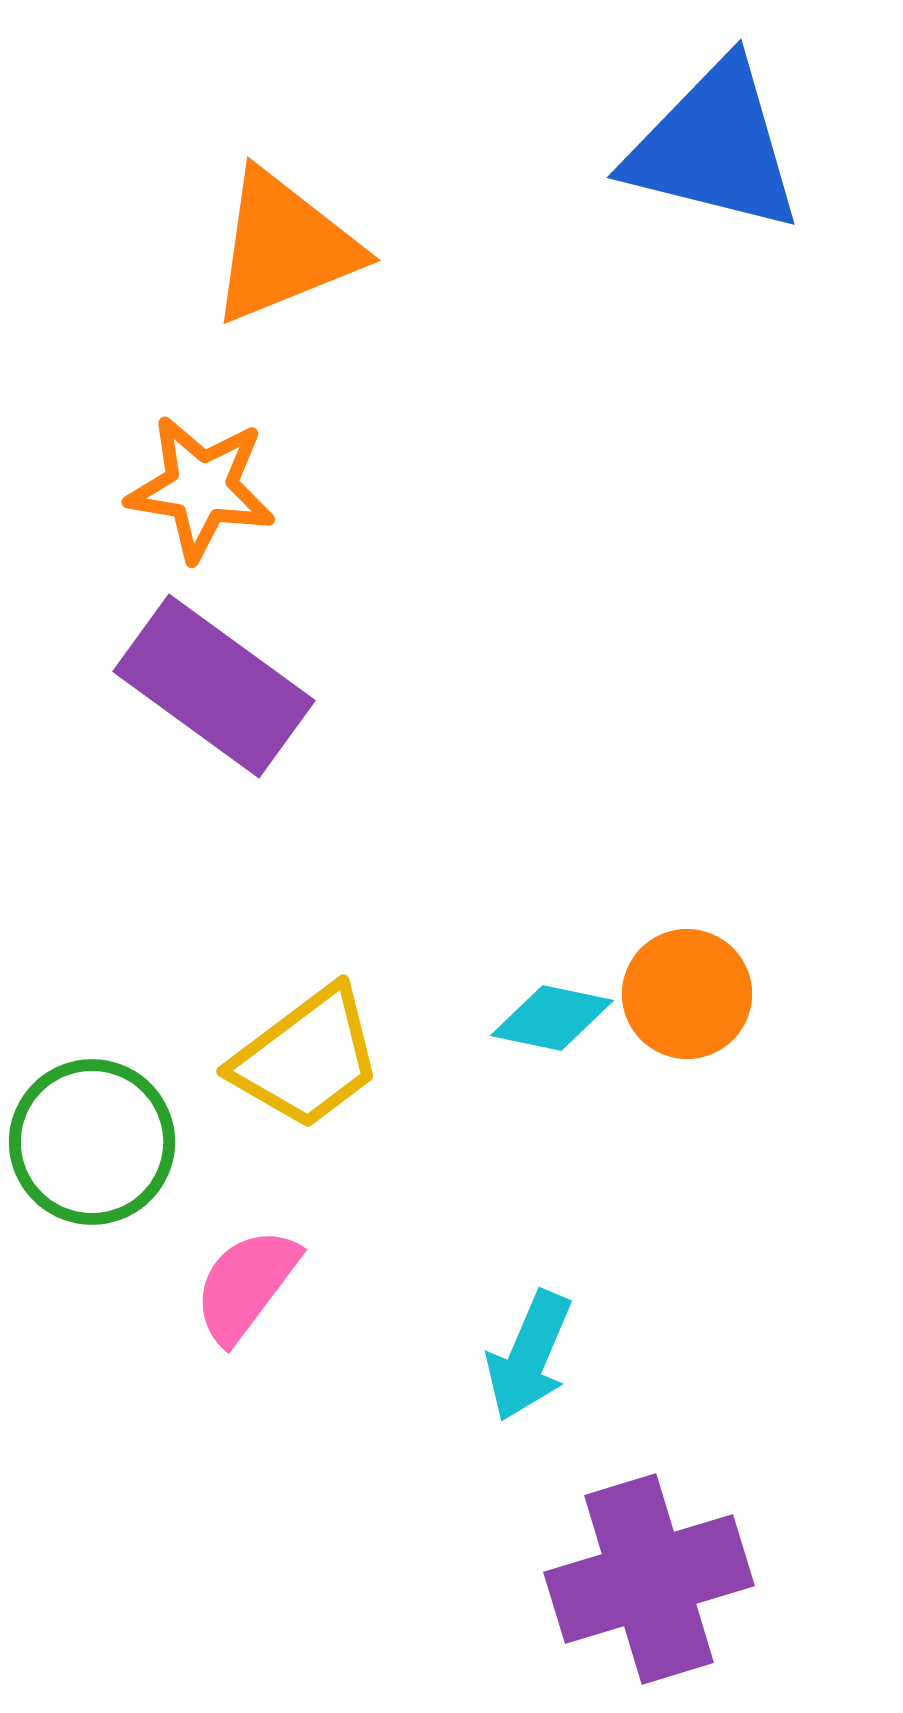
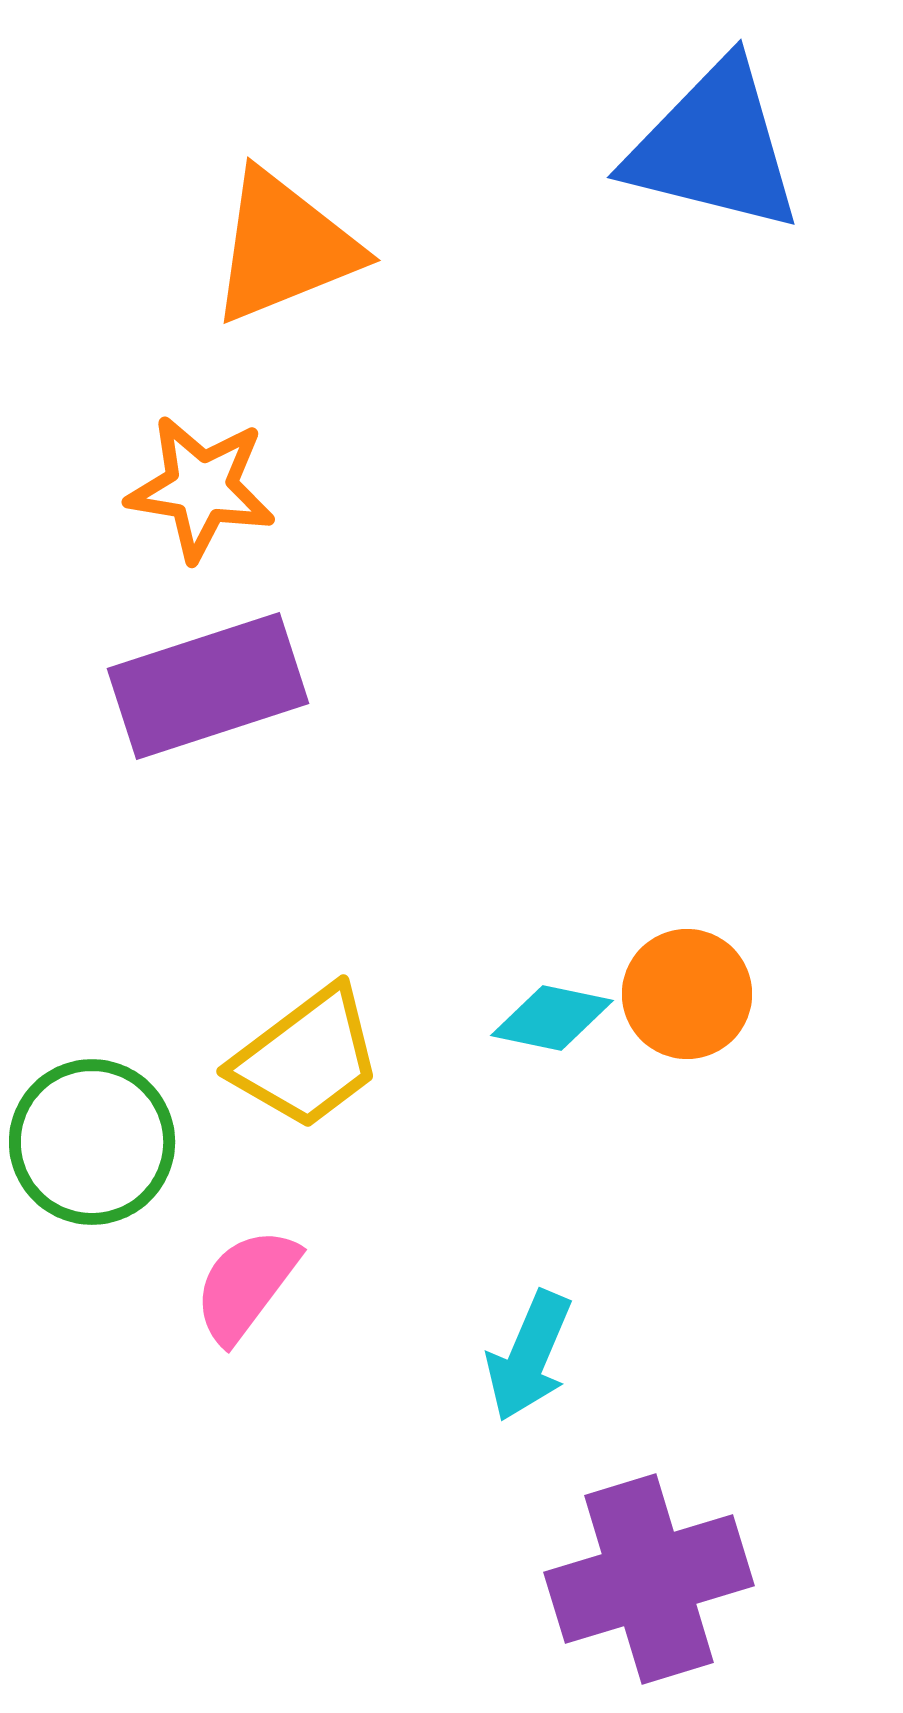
purple rectangle: moved 6 px left; rotated 54 degrees counterclockwise
